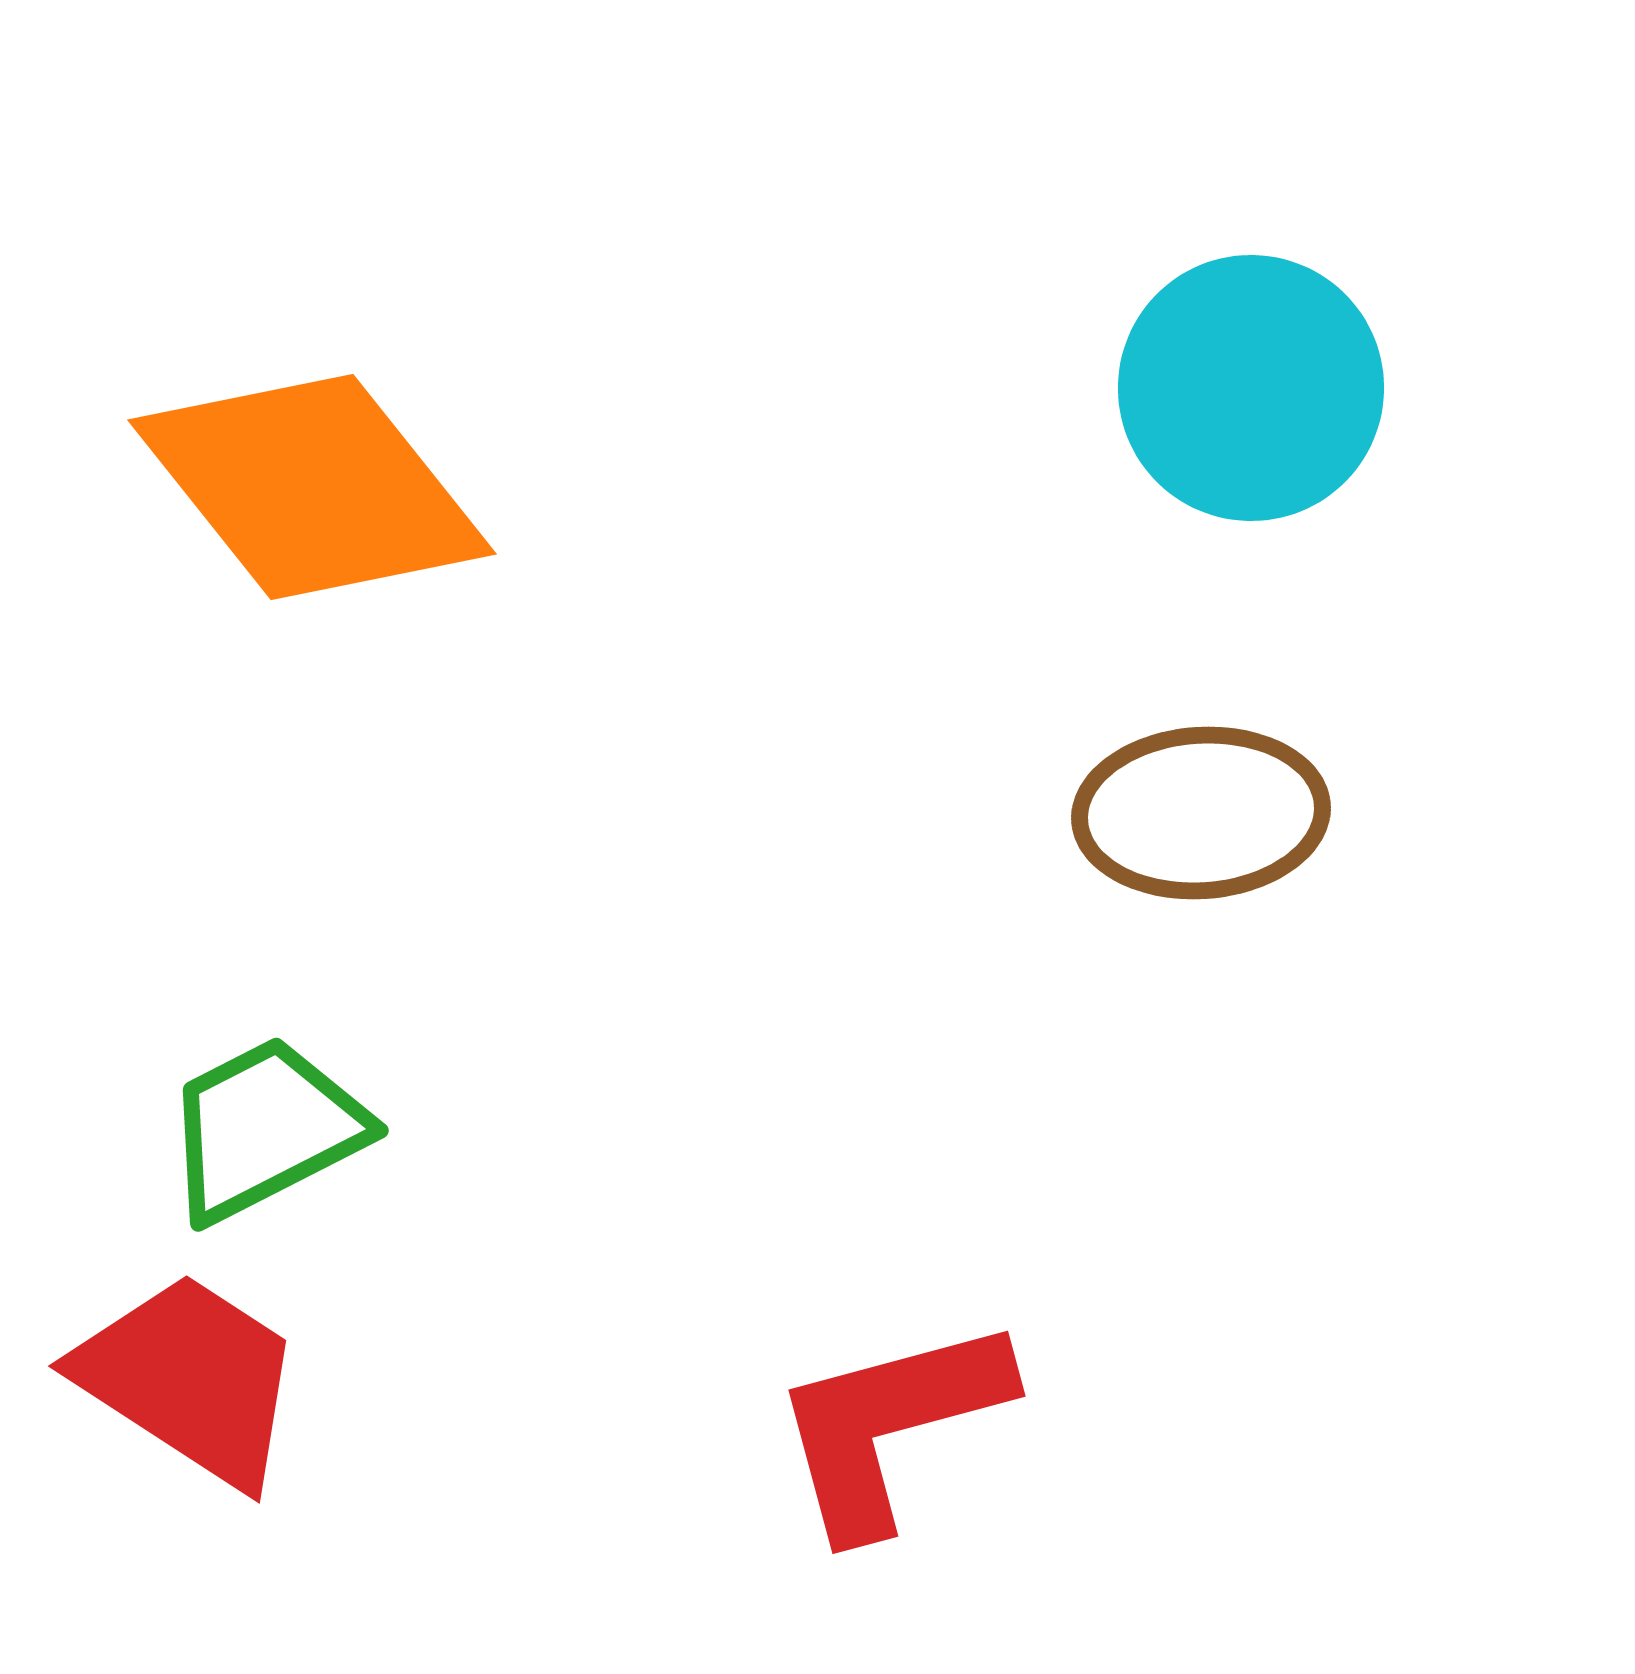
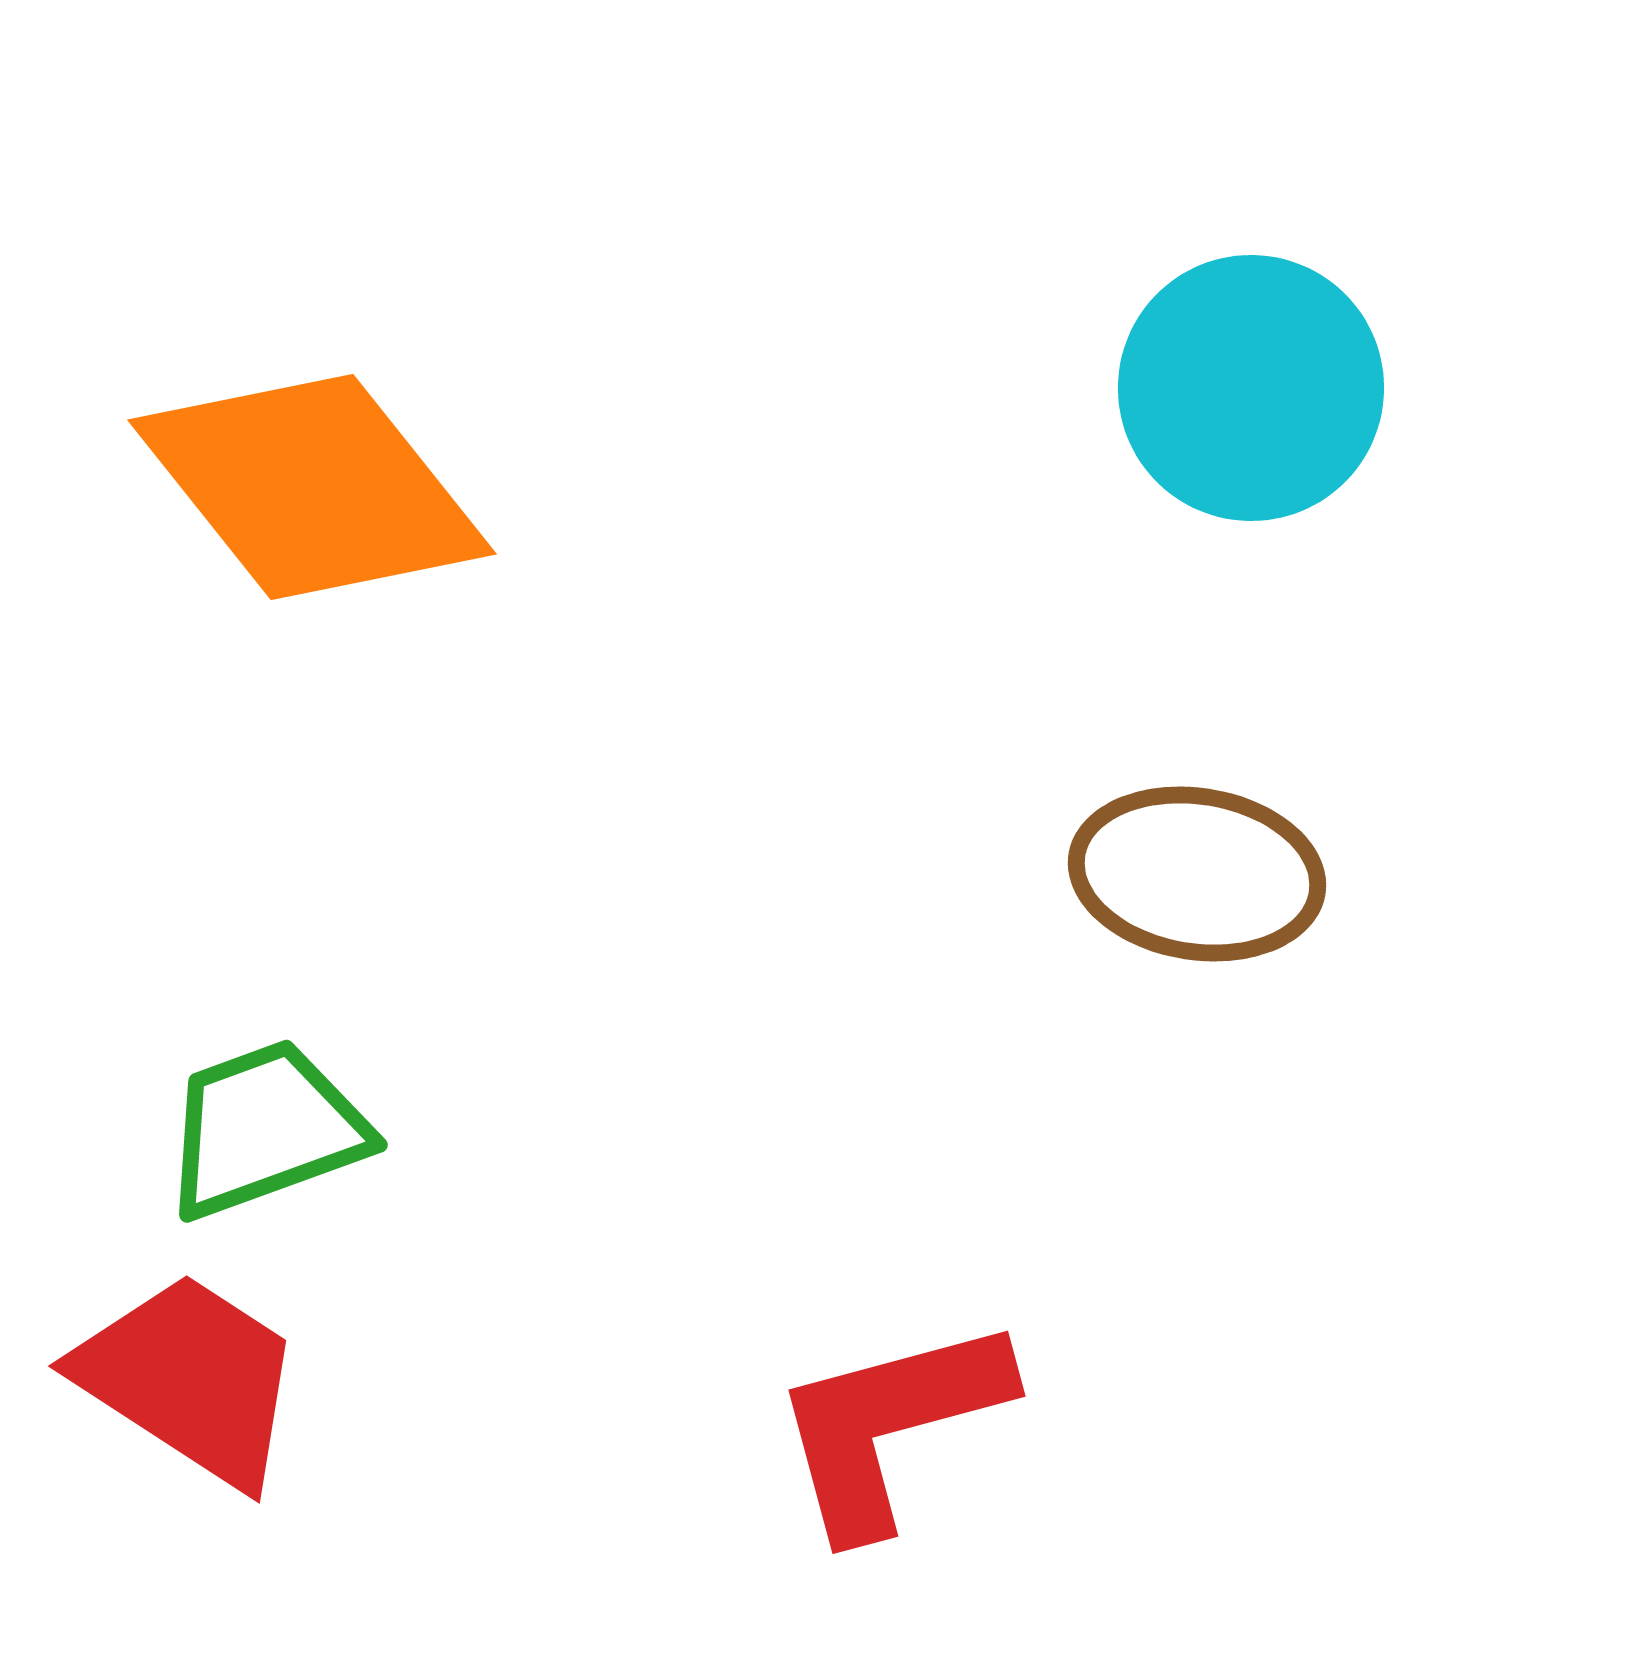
brown ellipse: moved 4 px left, 61 px down; rotated 13 degrees clockwise
green trapezoid: rotated 7 degrees clockwise
